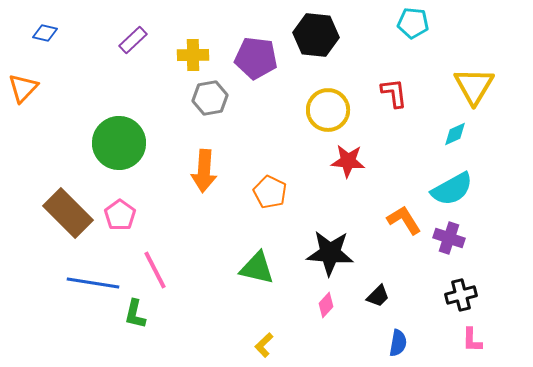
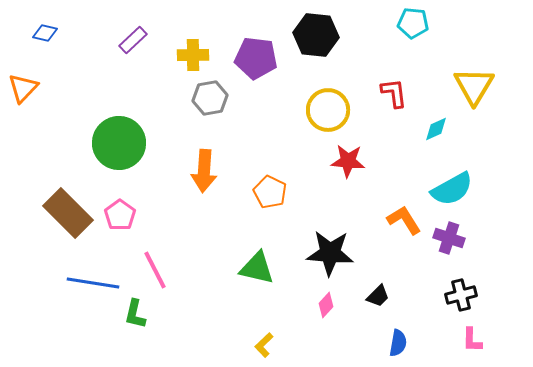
cyan diamond: moved 19 px left, 5 px up
